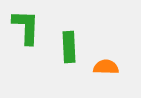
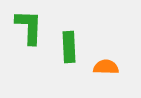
green L-shape: moved 3 px right
